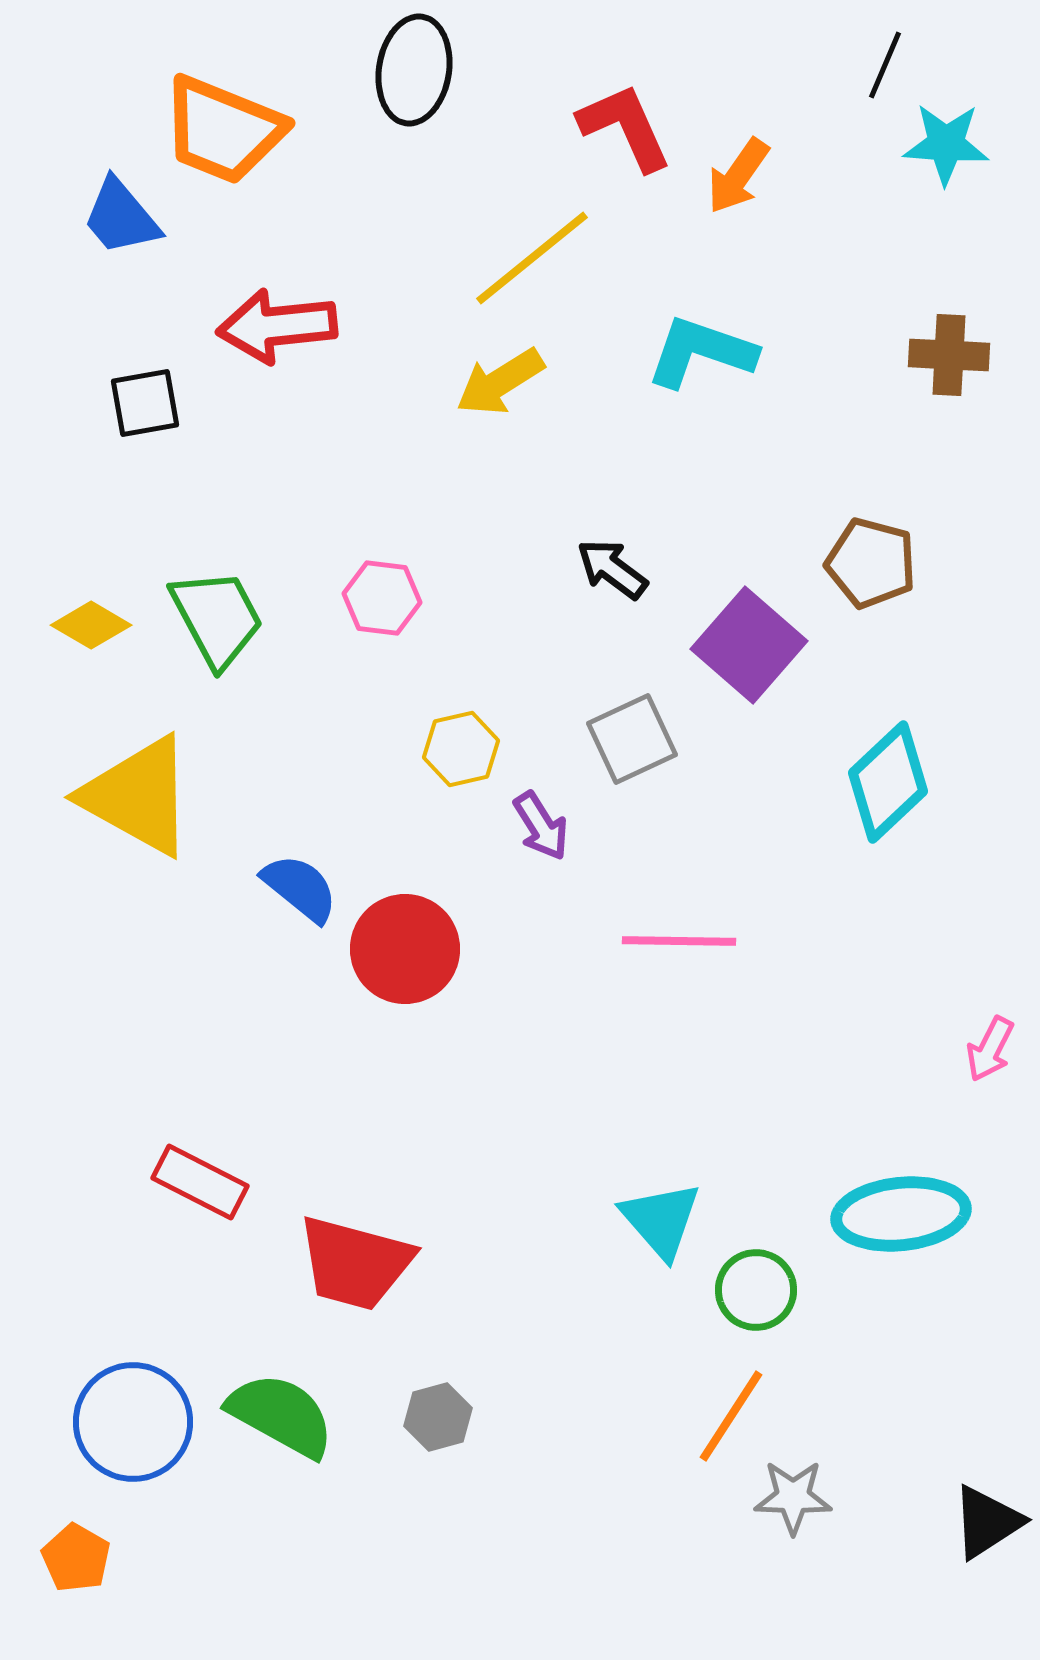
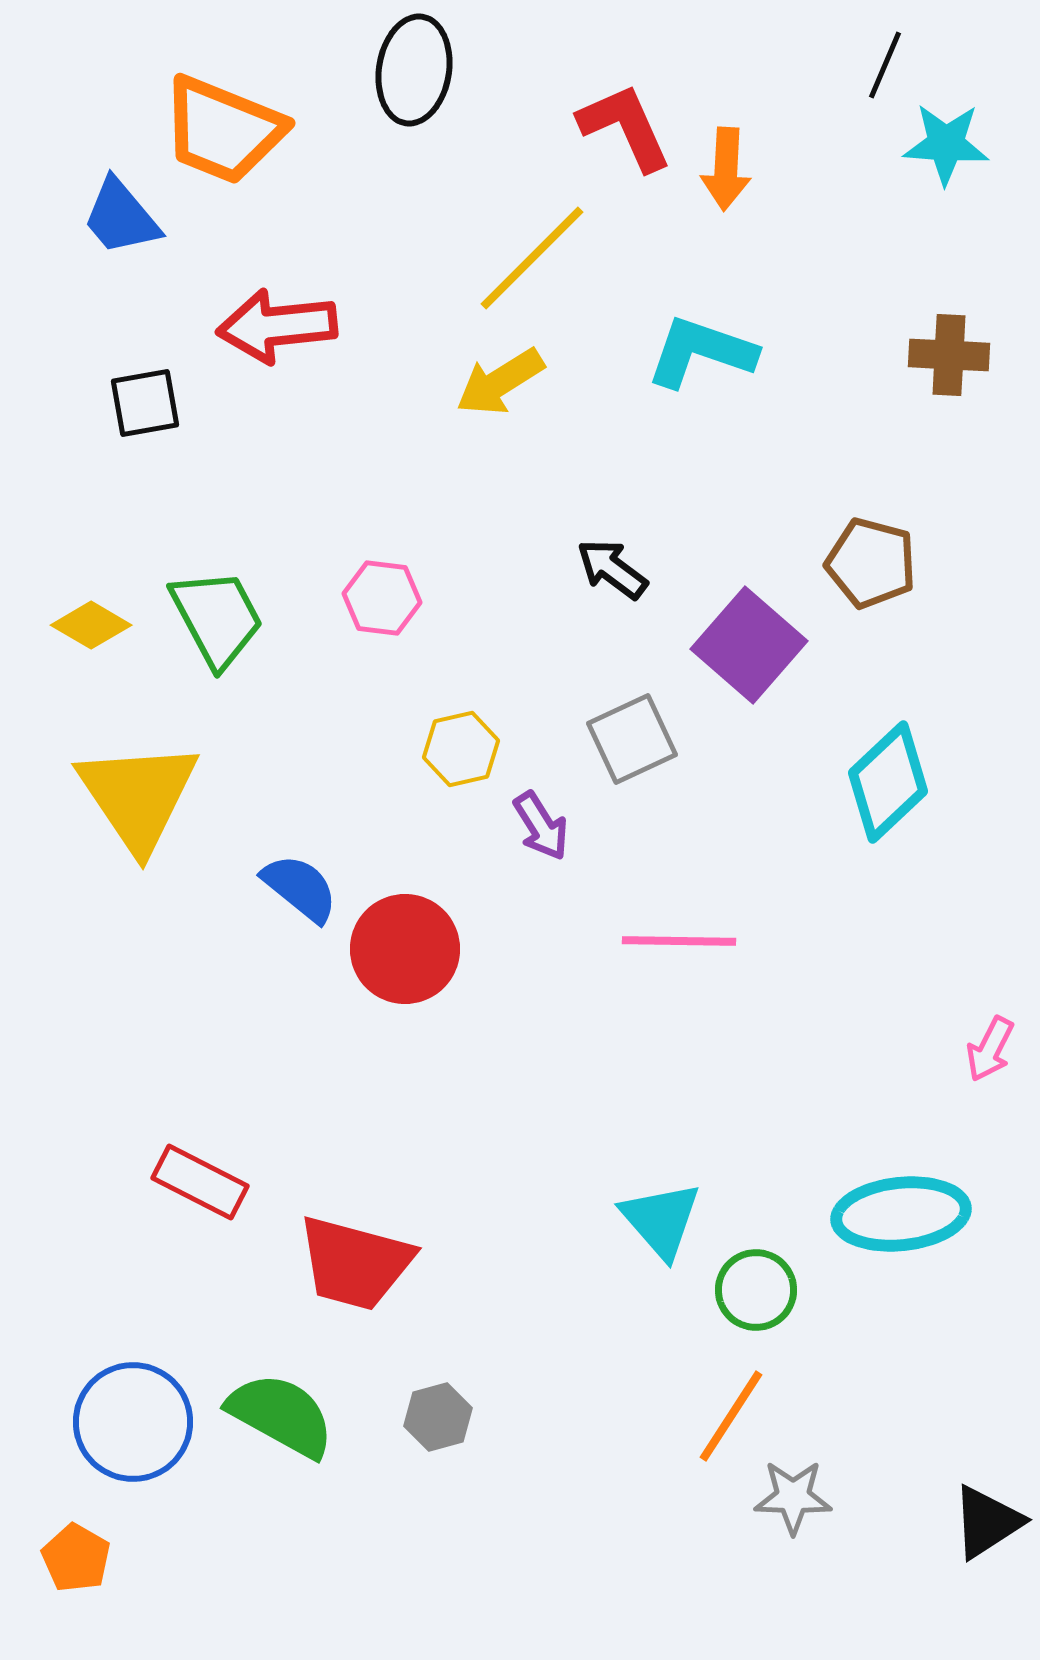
orange arrow: moved 12 px left, 7 px up; rotated 32 degrees counterclockwise
yellow line: rotated 6 degrees counterclockwise
yellow triangle: rotated 27 degrees clockwise
